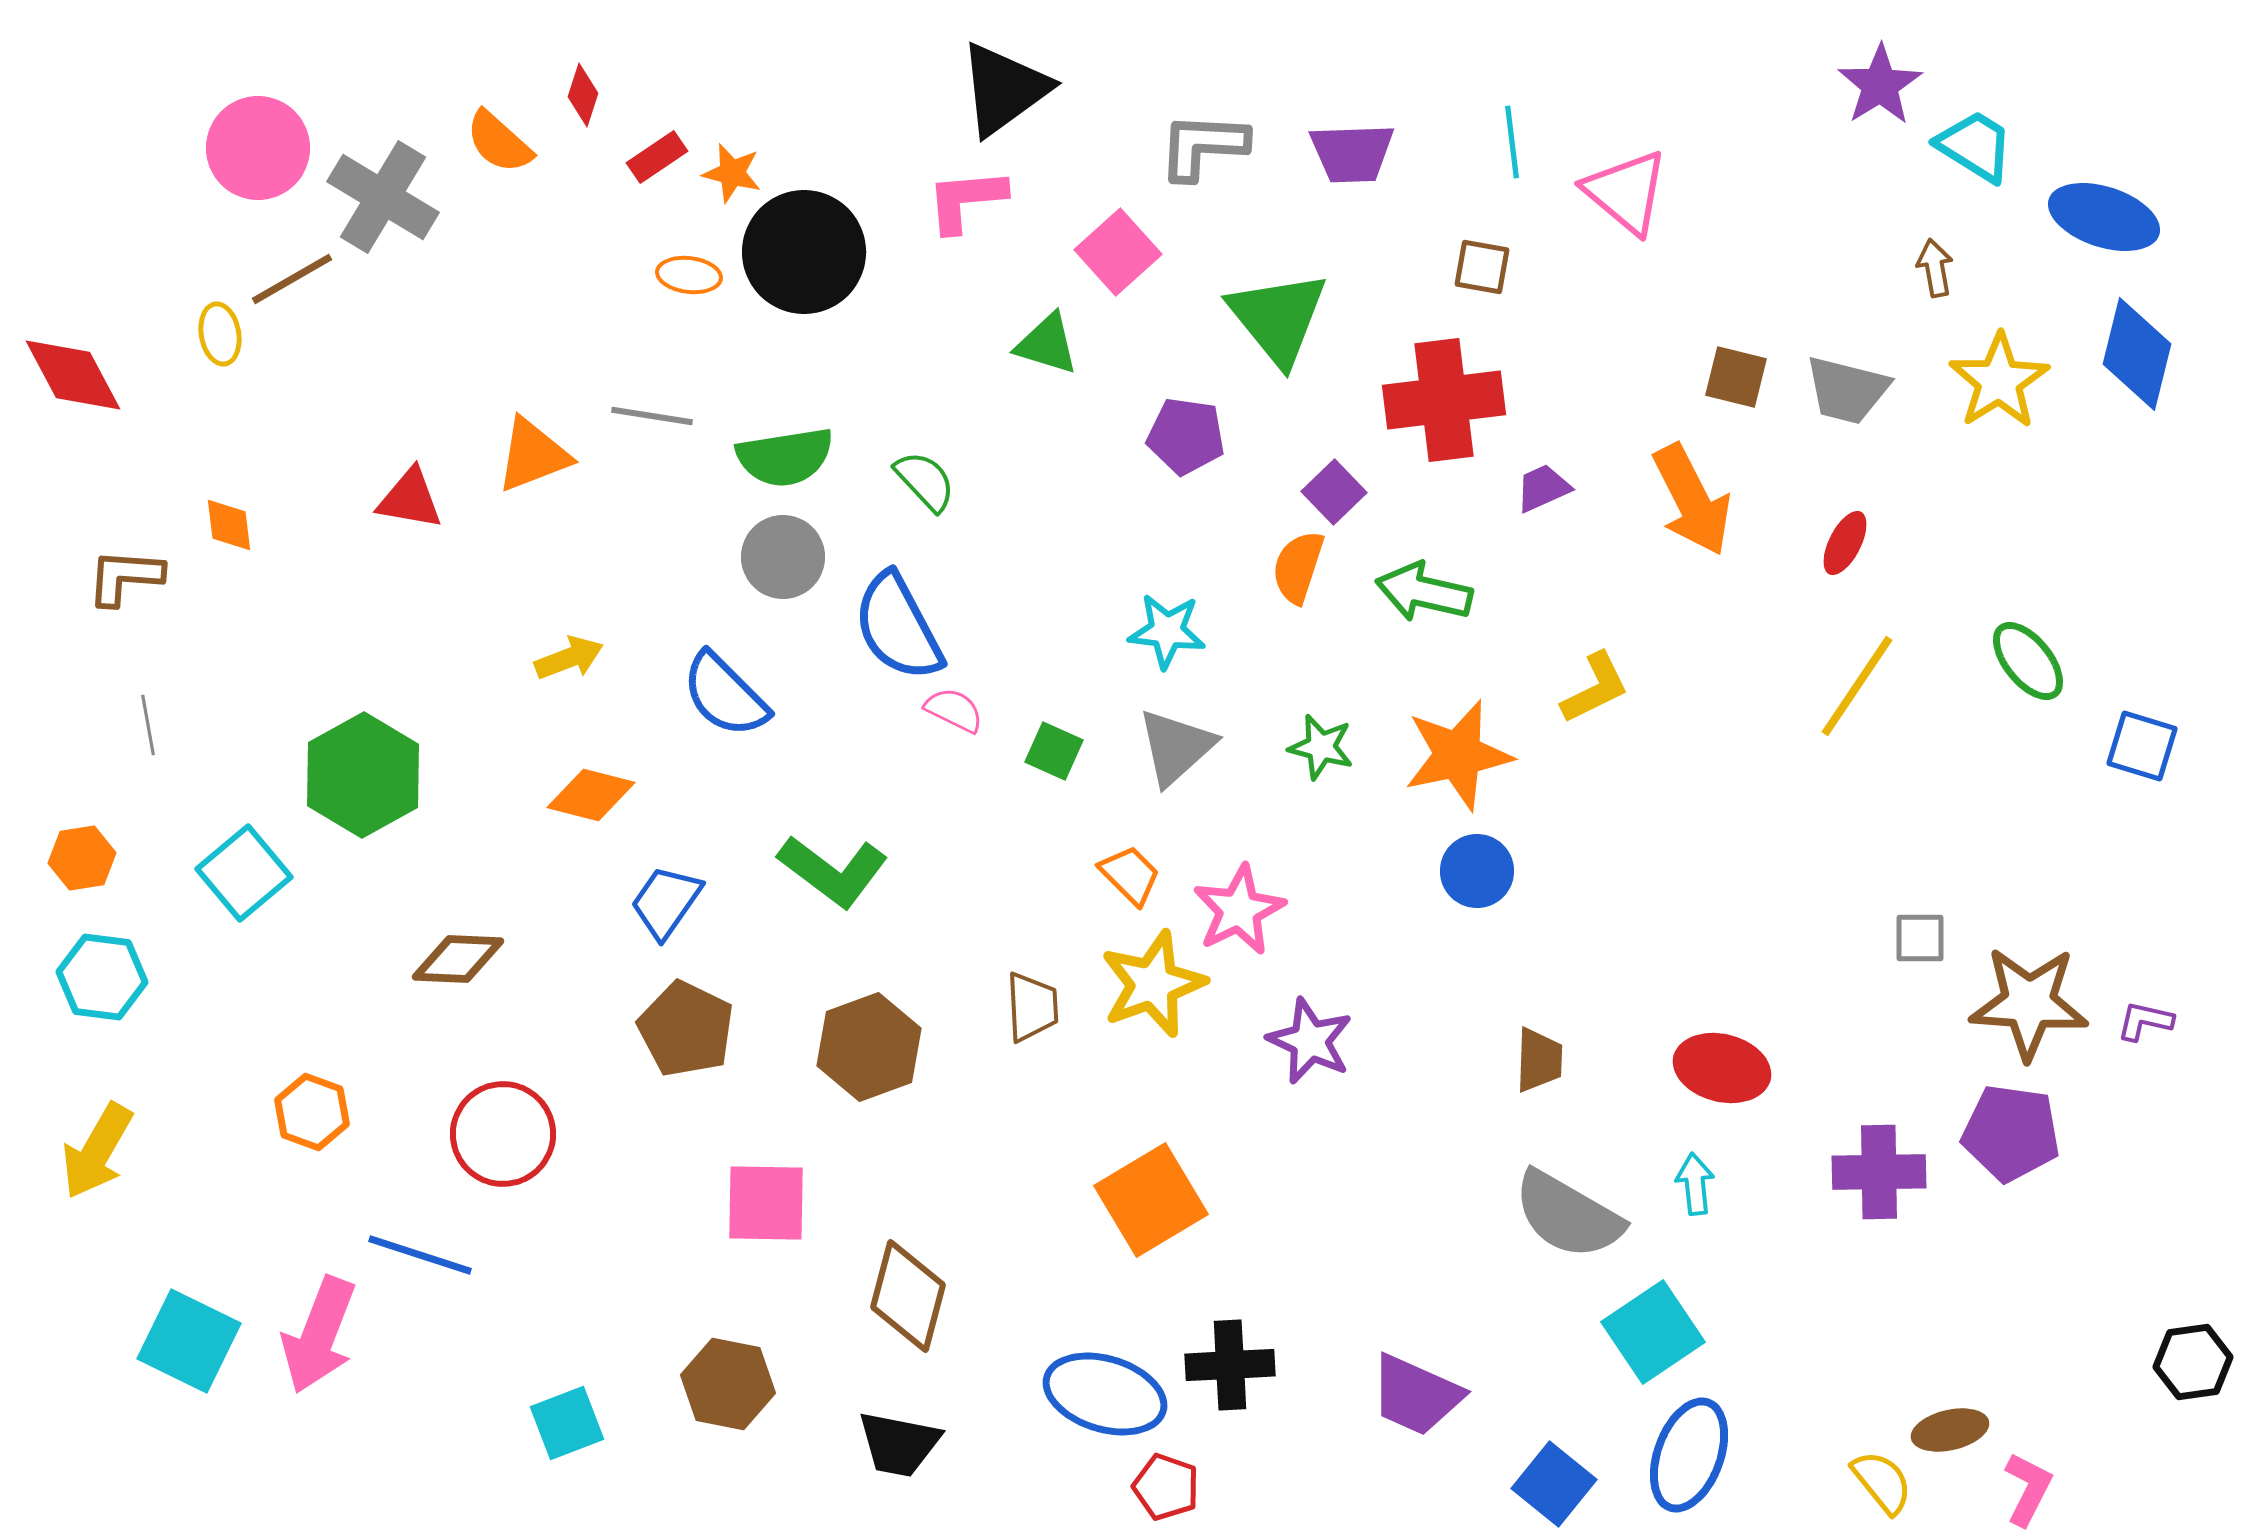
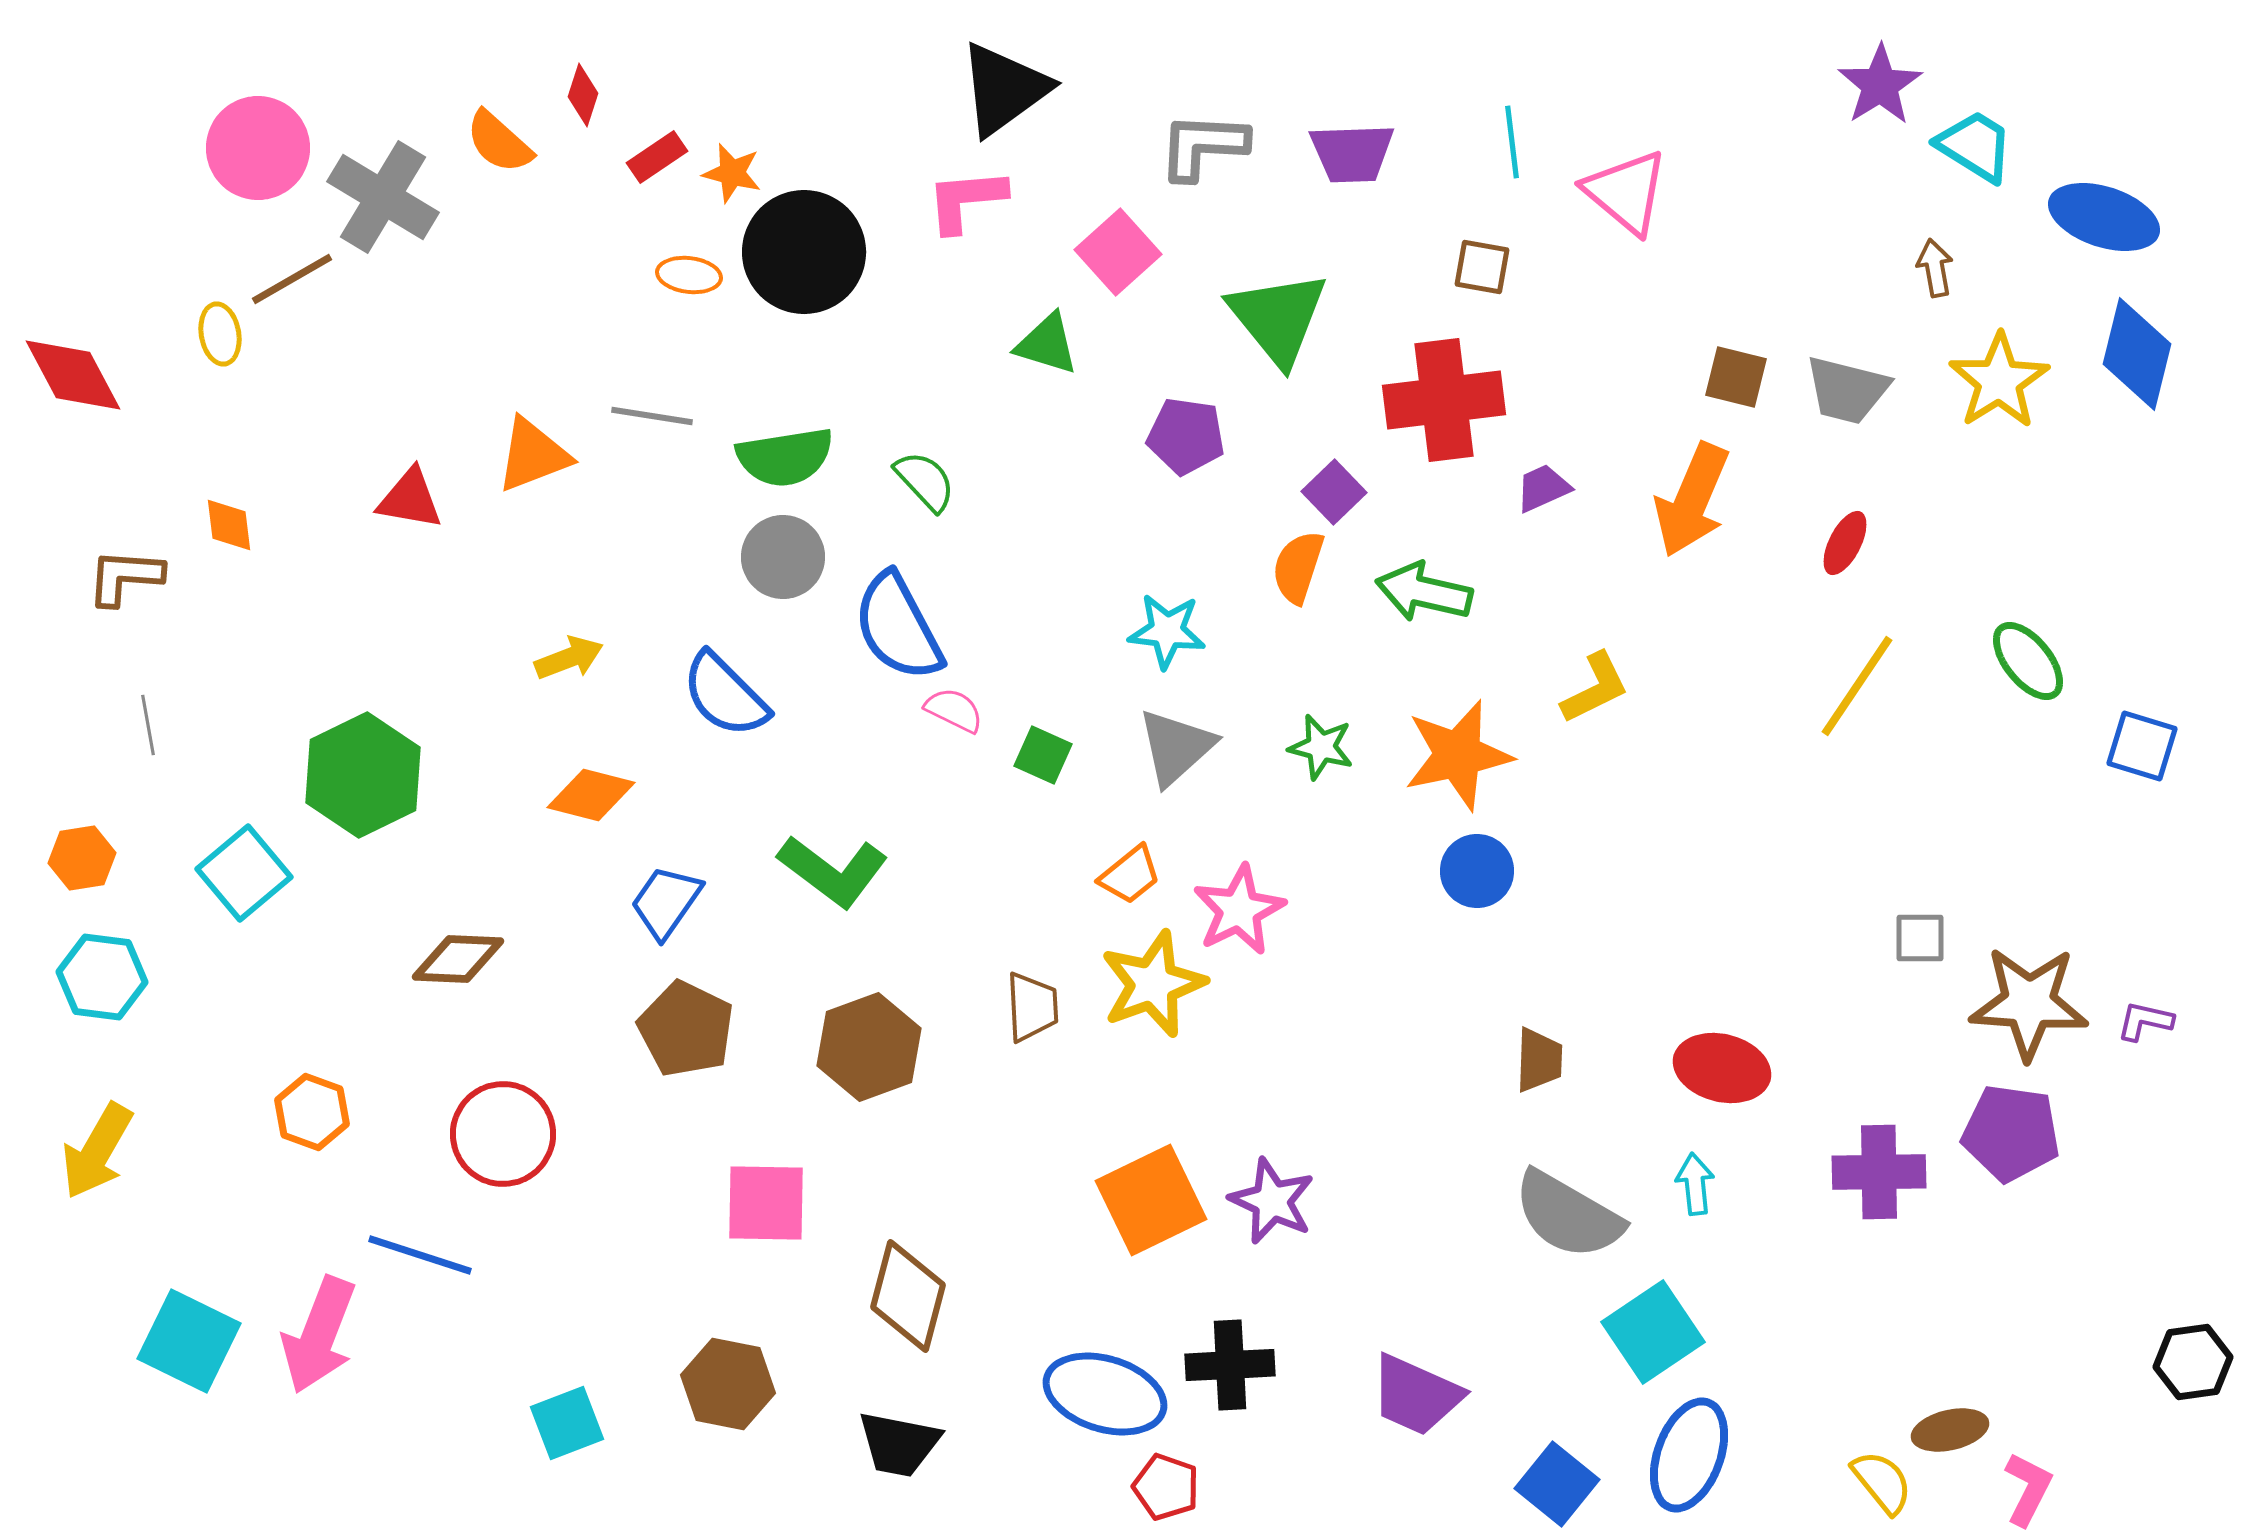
orange arrow at (1692, 500): rotated 50 degrees clockwise
green square at (1054, 751): moved 11 px left, 4 px down
green hexagon at (363, 775): rotated 3 degrees clockwise
orange trapezoid at (1130, 875): rotated 96 degrees clockwise
purple star at (1310, 1041): moved 38 px left, 160 px down
orange square at (1151, 1200): rotated 5 degrees clockwise
blue square at (1554, 1484): moved 3 px right
